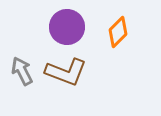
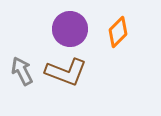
purple circle: moved 3 px right, 2 px down
